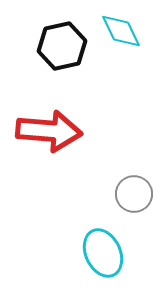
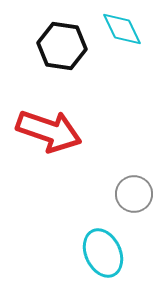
cyan diamond: moved 1 px right, 2 px up
black hexagon: rotated 21 degrees clockwise
red arrow: rotated 14 degrees clockwise
